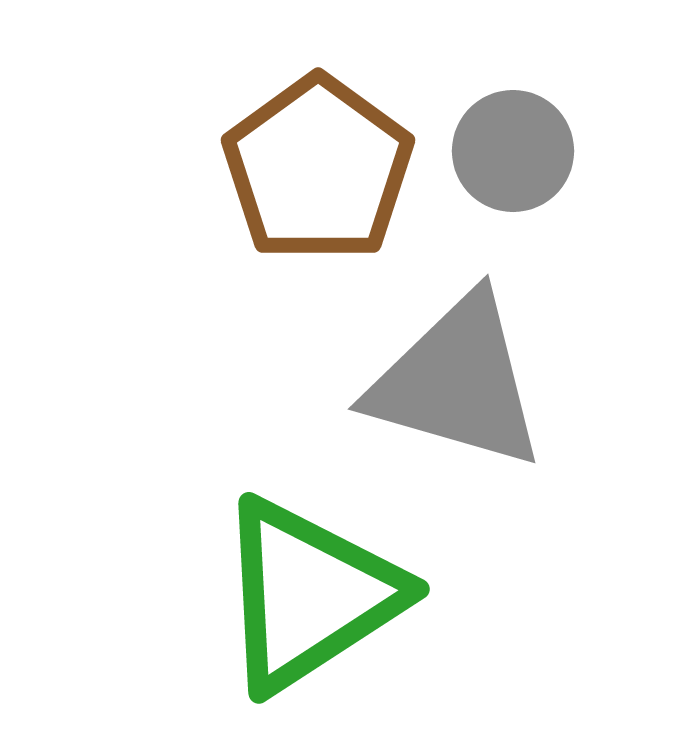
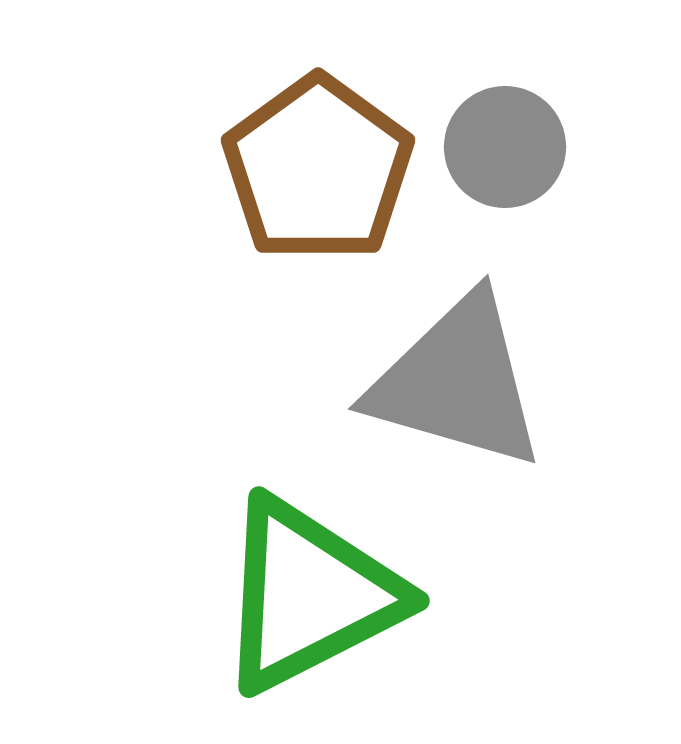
gray circle: moved 8 px left, 4 px up
green triangle: rotated 6 degrees clockwise
